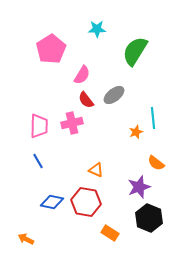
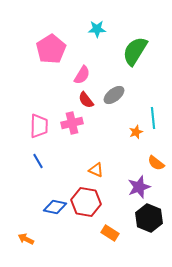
blue diamond: moved 3 px right, 5 px down
